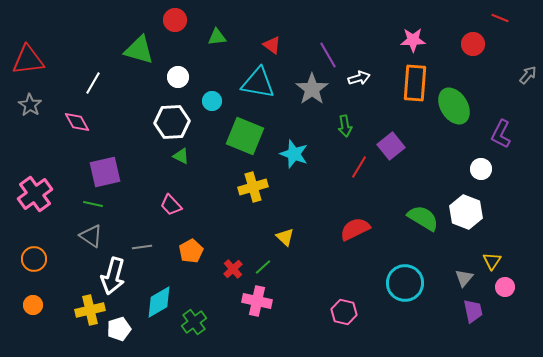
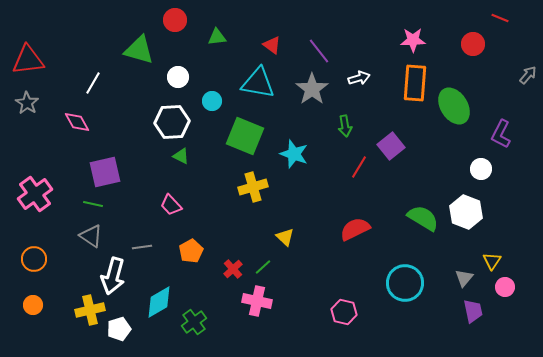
purple line at (328, 55): moved 9 px left, 4 px up; rotated 8 degrees counterclockwise
gray star at (30, 105): moved 3 px left, 2 px up
